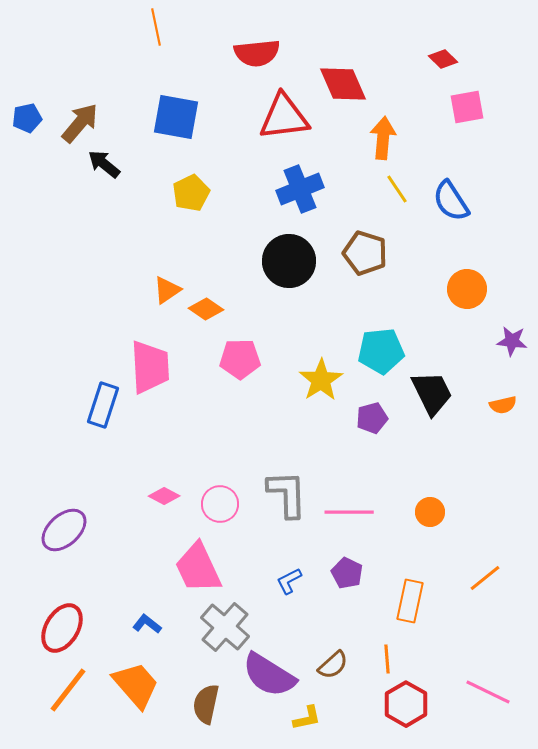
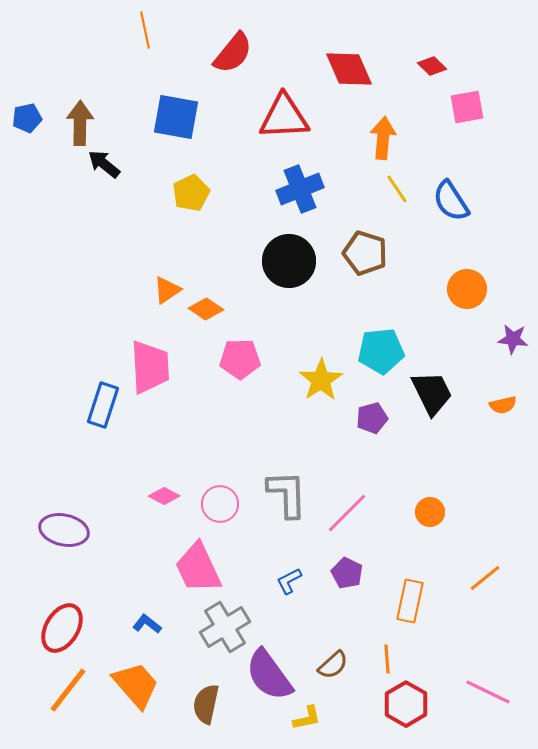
orange line at (156, 27): moved 11 px left, 3 px down
red semicircle at (257, 53): moved 24 px left; rotated 45 degrees counterclockwise
red diamond at (443, 59): moved 11 px left, 7 px down
red diamond at (343, 84): moved 6 px right, 15 px up
red triangle at (284, 117): rotated 4 degrees clockwise
brown arrow at (80, 123): rotated 39 degrees counterclockwise
purple star at (512, 341): moved 1 px right, 2 px up
pink line at (349, 512): moved 2 px left, 1 px down; rotated 45 degrees counterclockwise
purple ellipse at (64, 530): rotated 54 degrees clockwise
gray cross at (225, 627): rotated 18 degrees clockwise
purple semicircle at (269, 675): rotated 22 degrees clockwise
